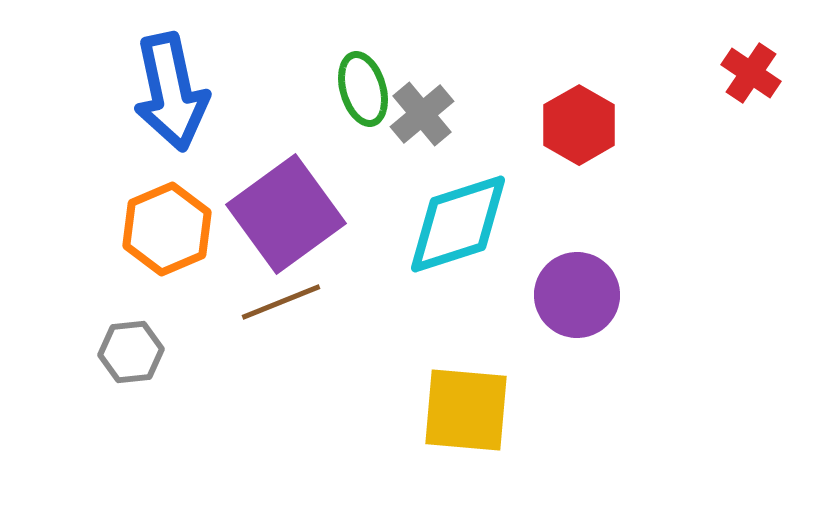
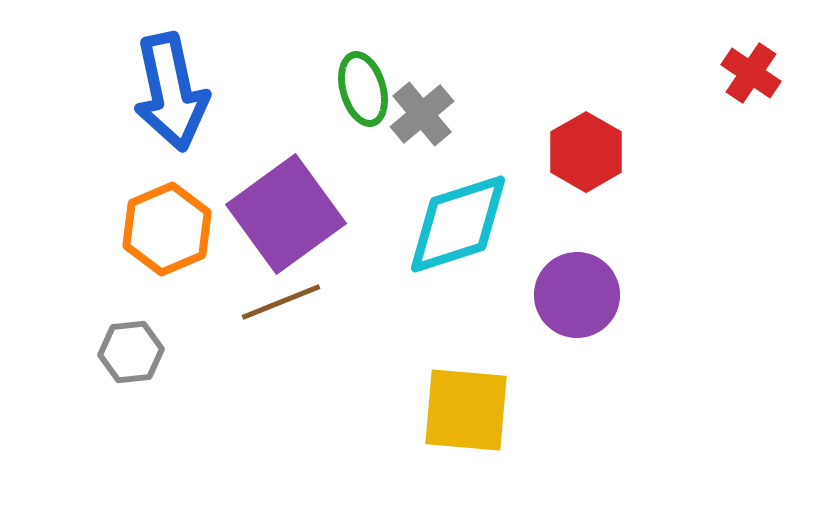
red hexagon: moved 7 px right, 27 px down
